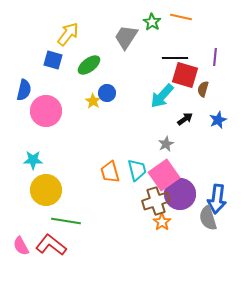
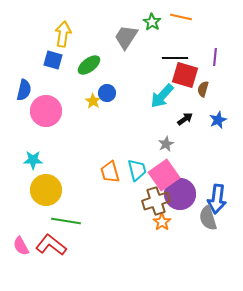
yellow arrow: moved 5 px left; rotated 30 degrees counterclockwise
